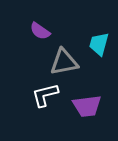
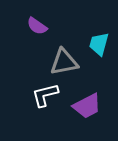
purple semicircle: moved 3 px left, 5 px up
purple trapezoid: rotated 20 degrees counterclockwise
